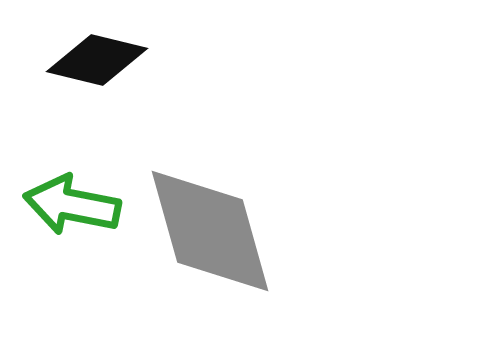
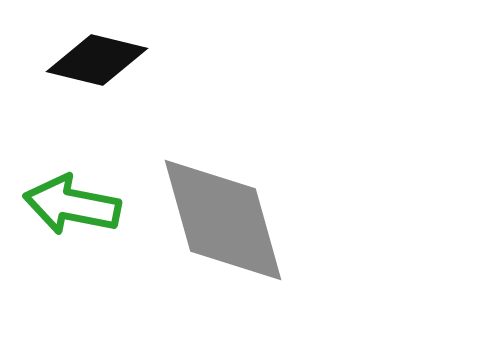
gray diamond: moved 13 px right, 11 px up
